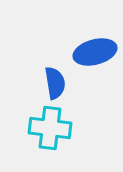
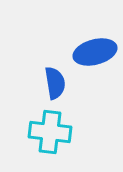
cyan cross: moved 4 px down
